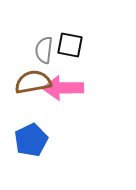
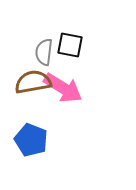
gray semicircle: moved 2 px down
pink arrow: rotated 147 degrees counterclockwise
blue pentagon: rotated 24 degrees counterclockwise
